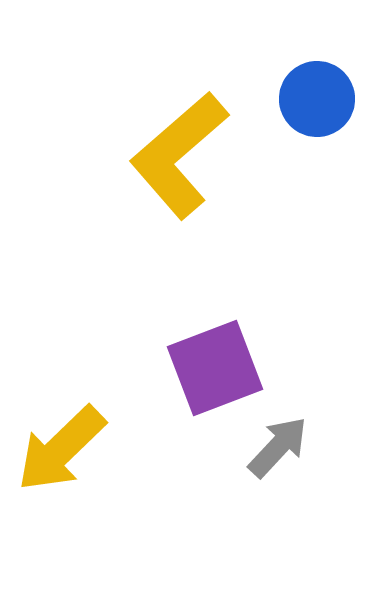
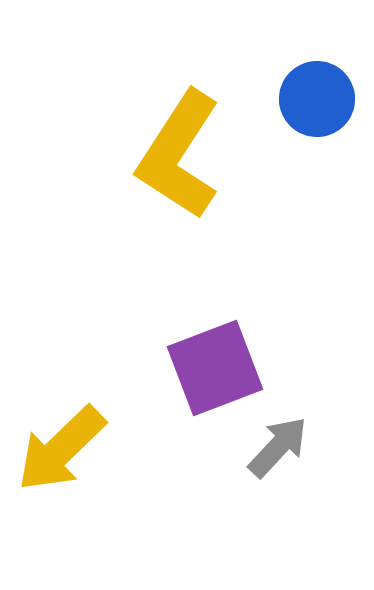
yellow L-shape: rotated 16 degrees counterclockwise
